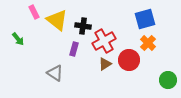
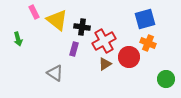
black cross: moved 1 px left, 1 px down
green arrow: rotated 24 degrees clockwise
orange cross: rotated 21 degrees counterclockwise
red circle: moved 3 px up
green circle: moved 2 px left, 1 px up
